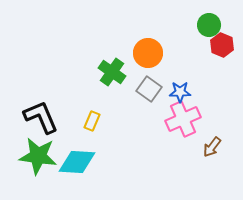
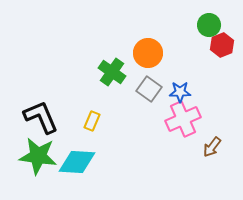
red hexagon: rotated 15 degrees clockwise
